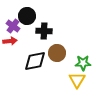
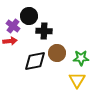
black circle: moved 2 px right
green star: moved 2 px left, 5 px up
